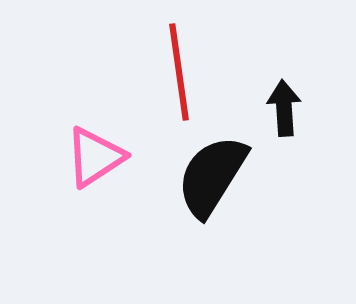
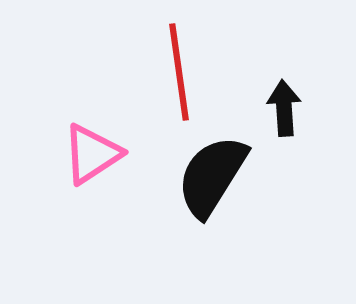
pink triangle: moved 3 px left, 3 px up
